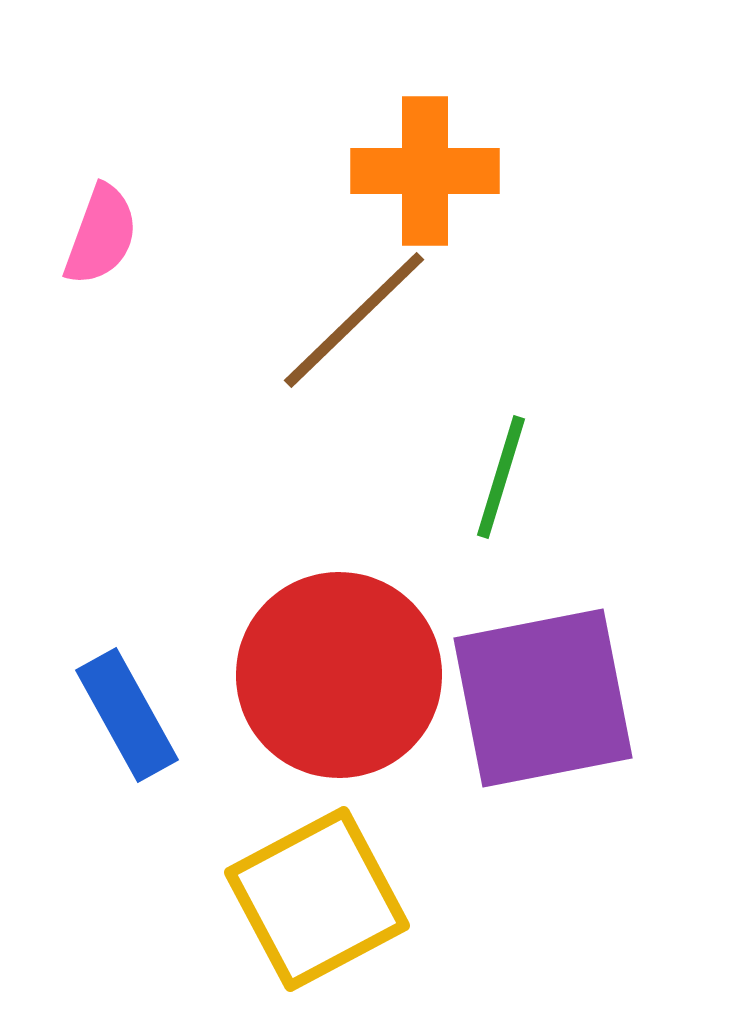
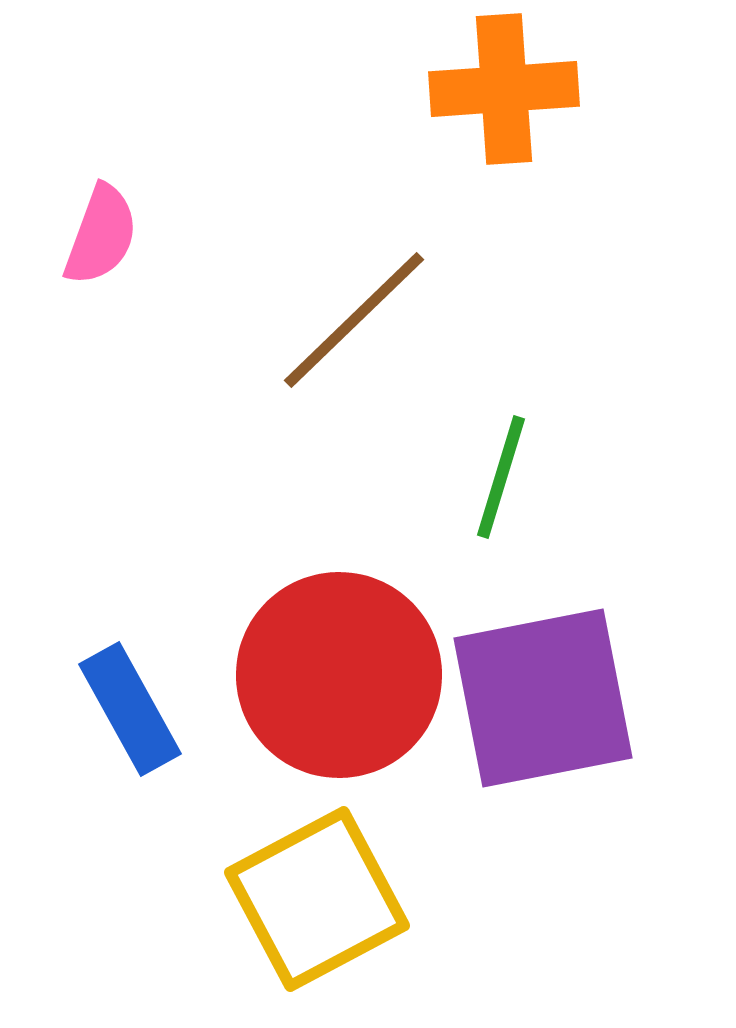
orange cross: moved 79 px right, 82 px up; rotated 4 degrees counterclockwise
blue rectangle: moved 3 px right, 6 px up
